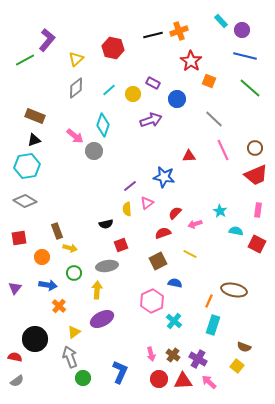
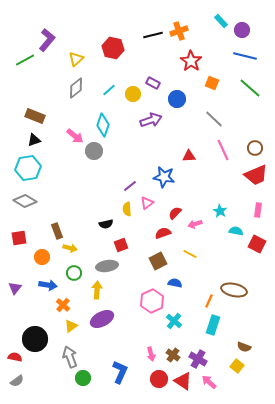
orange square at (209, 81): moved 3 px right, 2 px down
cyan hexagon at (27, 166): moved 1 px right, 2 px down
orange cross at (59, 306): moved 4 px right, 1 px up
yellow triangle at (74, 332): moved 3 px left, 6 px up
red triangle at (183, 381): rotated 36 degrees clockwise
